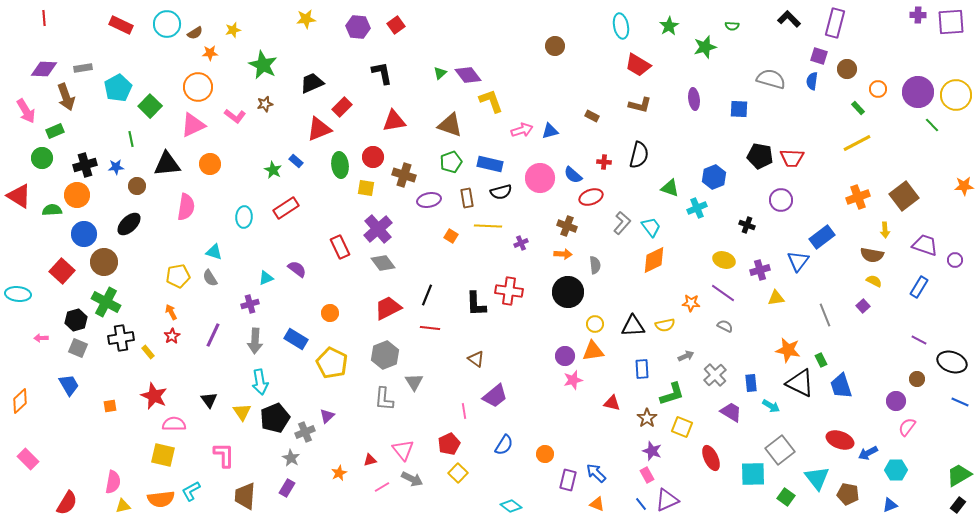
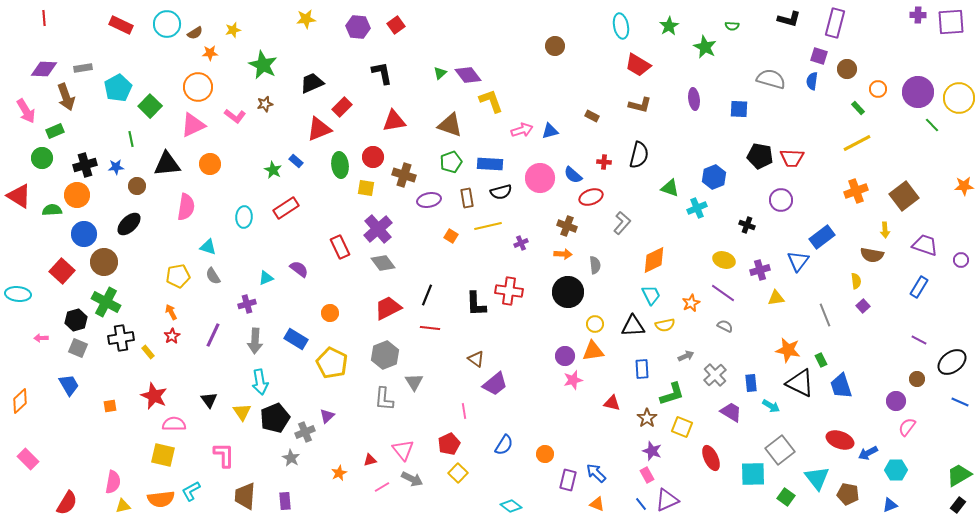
black L-shape at (789, 19): rotated 150 degrees clockwise
green star at (705, 47): rotated 30 degrees counterclockwise
yellow circle at (956, 95): moved 3 px right, 3 px down
blue rectangle at (490, 164): rotated 10 degrees counterclockwise
orange cross at (858, 197): moved 2 px left, 6 px up
yellow line at (488, 226): rotated 16 degrees counterclockwise
cyan trapezoid at (651, 227): moved 68 px down; rotated 10 degrees clockwise
cyan triangle at (214, 252): moved 6 px left, 5 px up
purple circle at (955, 260): moved 6 px right
purple semicircle at (297, 269): moved 2 px right
gray semicircle at (210, 278): moved 3 px right, 2 px up
yellow semicircle at (874, 281): moved 18 px left; rotated 56 degrees clockwise
orange star at (691, 303): rotated 30 degrees counterclockwise
purple cross at (250, 304): moved 3 px left
black ellipse at (952, 362): rotated 56 degrees counterclockwise
purple trapezoid at (495, 396): moved 12 px up
purple rectangle at (287, 488): moved 2 px left, 13 px down; rotated 36 degrees counterclockwise
